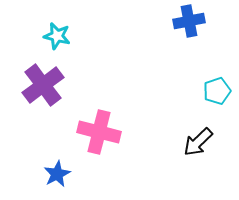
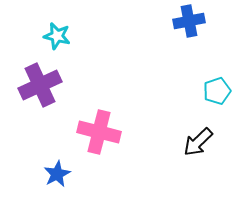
purple cross: moved 3 px left; rotated 12 degrees clockwise
